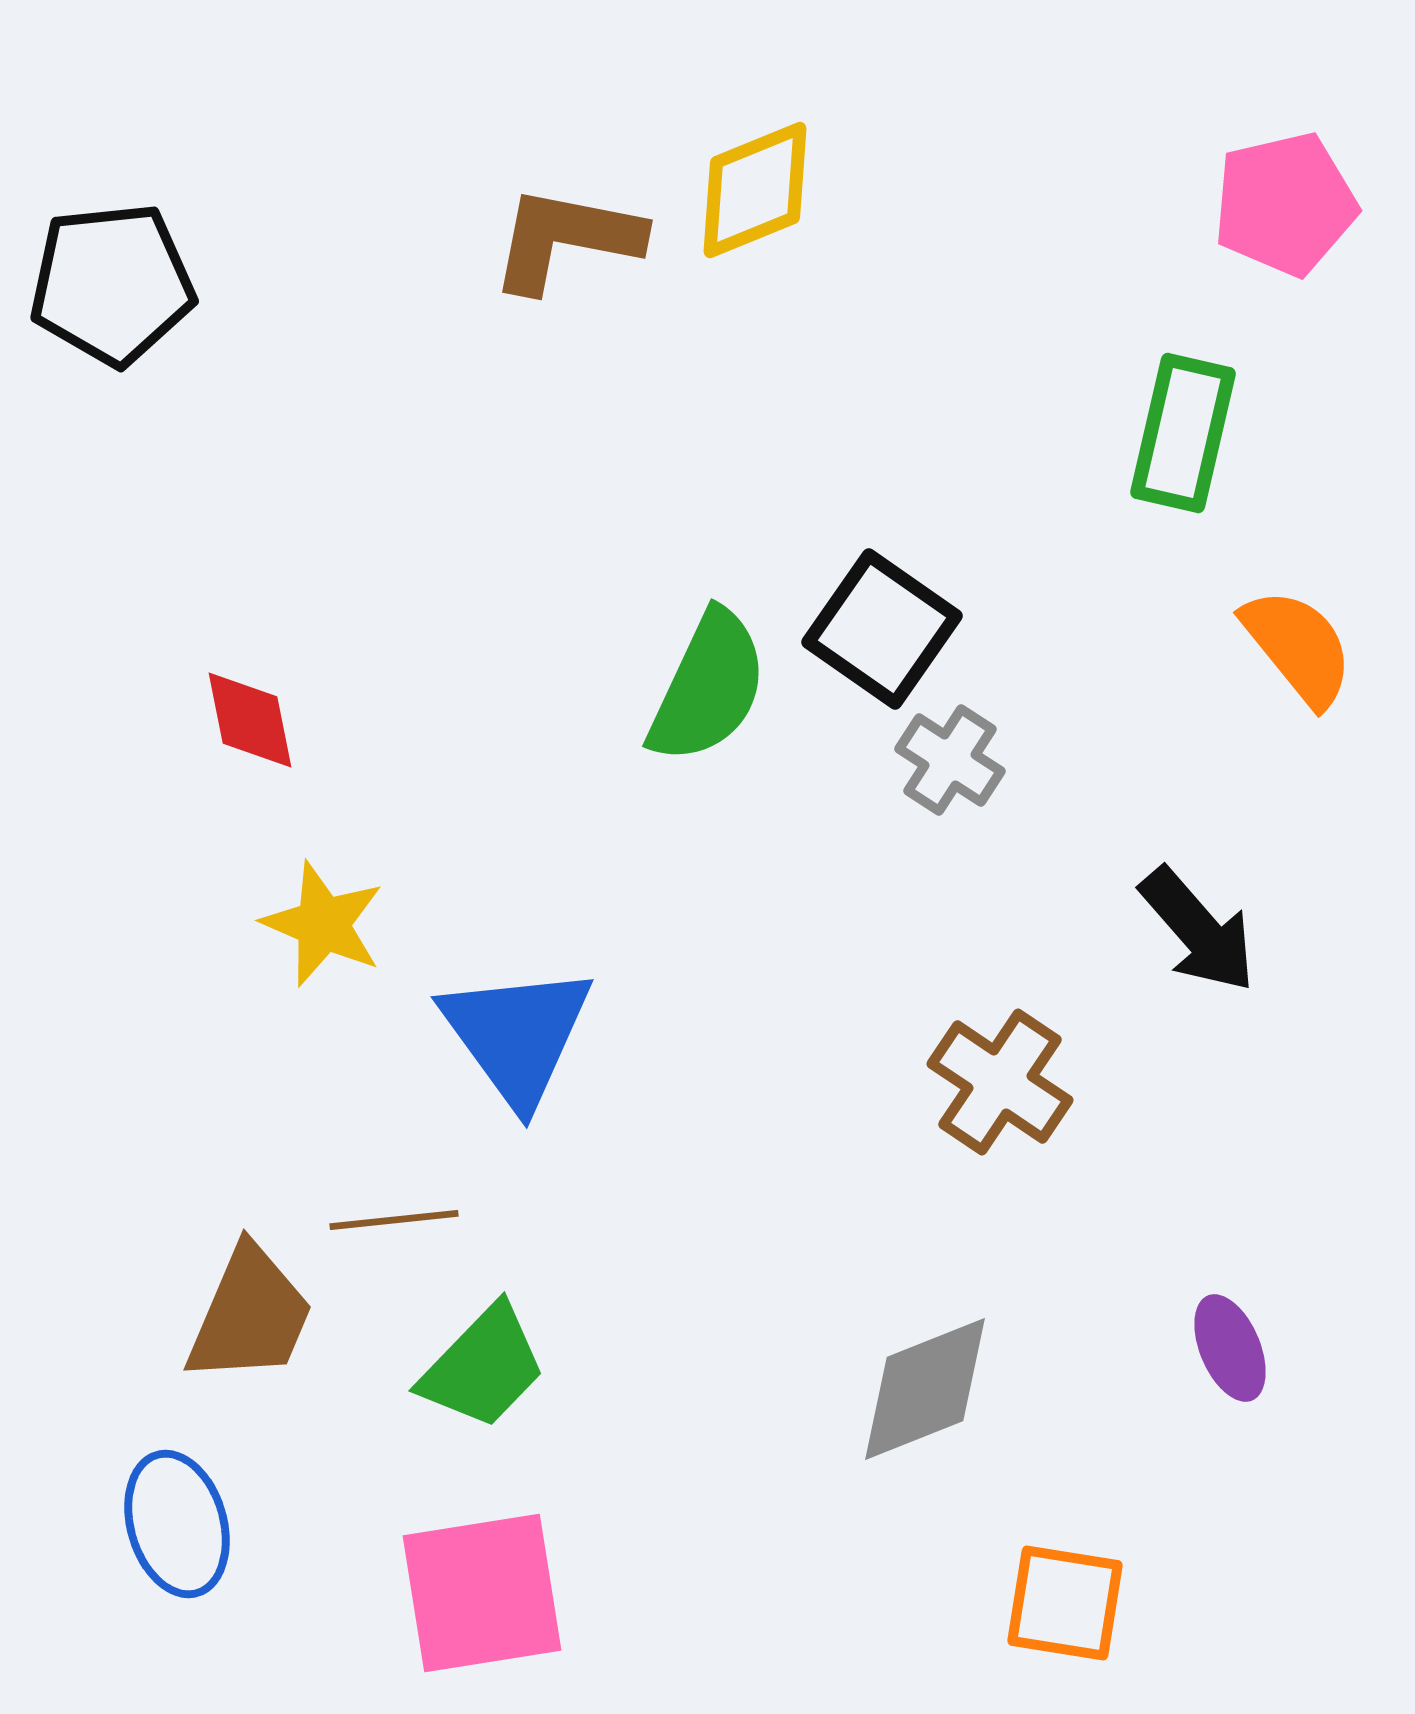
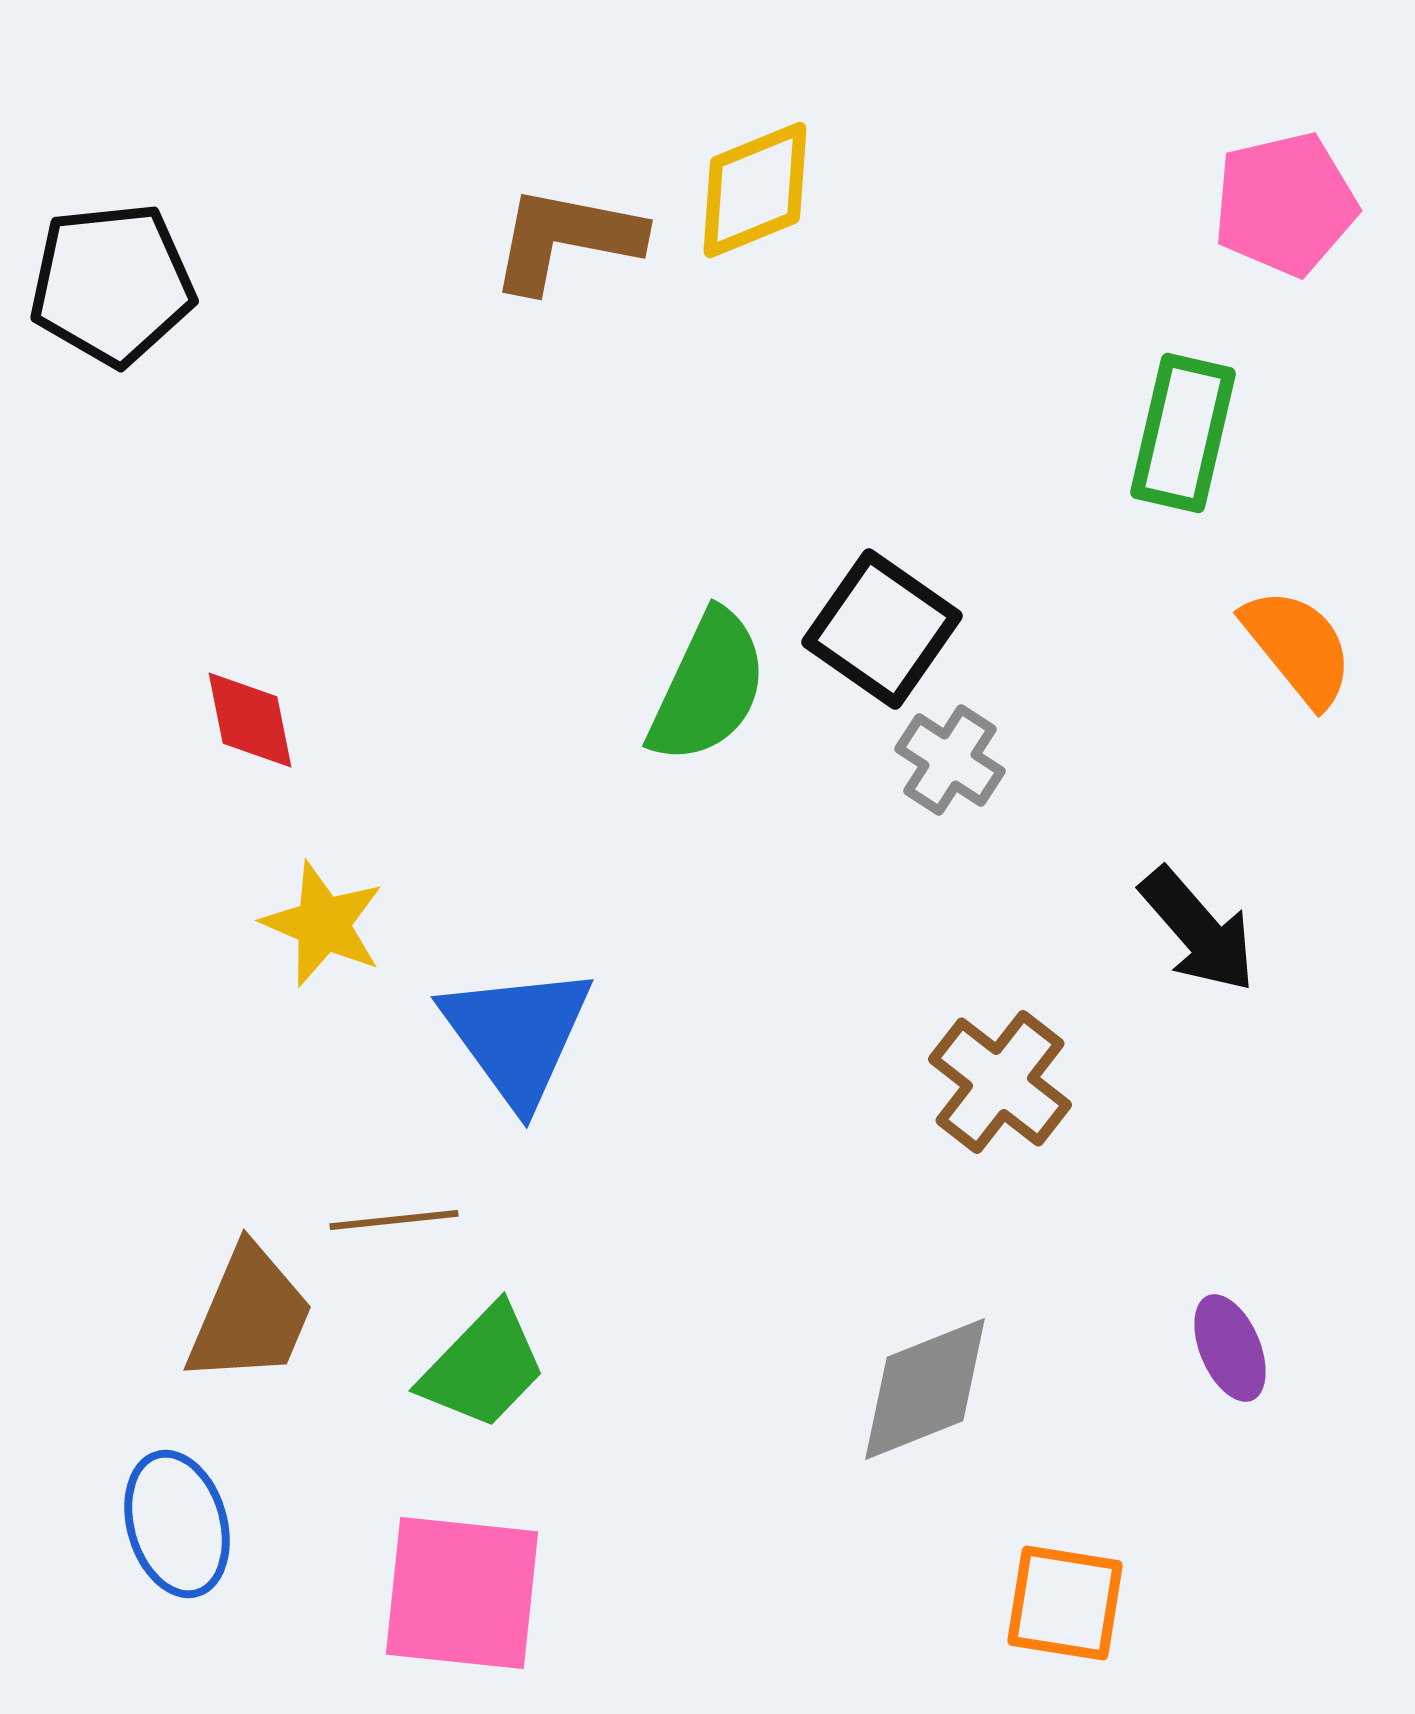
brown cross: rotated 4 degrees clockwise
pink square: moved 20 px left; rotated 15 degrees clockwise
